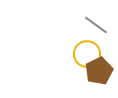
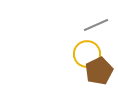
gray line: rotated 60 degrees counterclockwise
